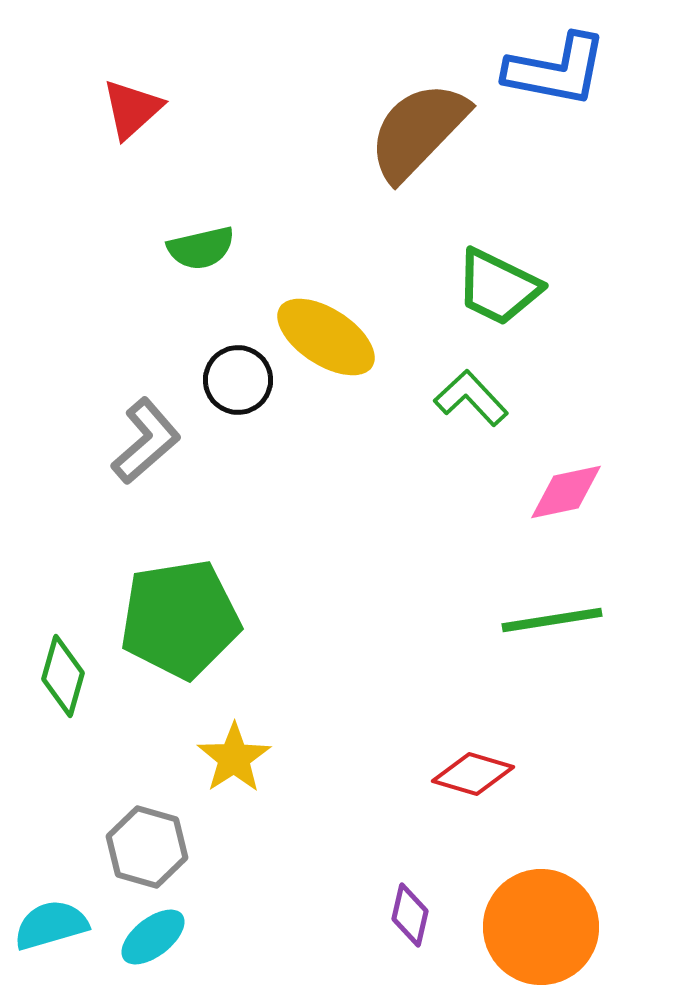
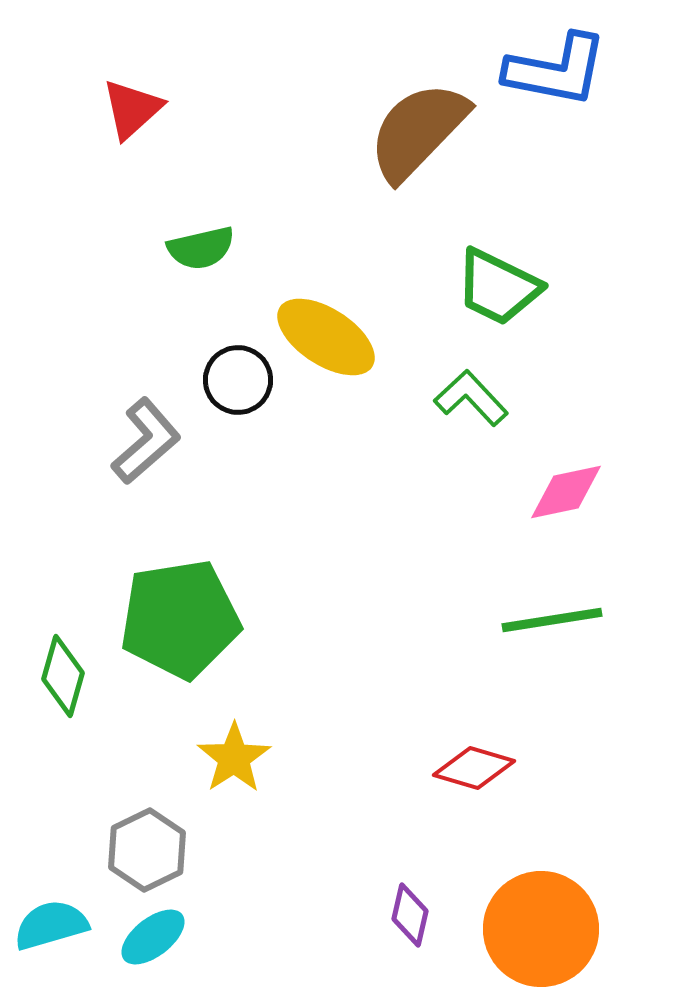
red diamond: moved 1 px right, 6 px up
gray hexagon: moved 3 px down; rotated 18 degrees clockwise
orange circle: moved 2 px down
